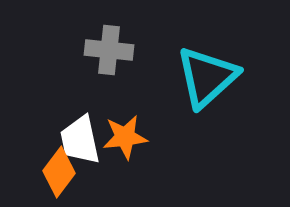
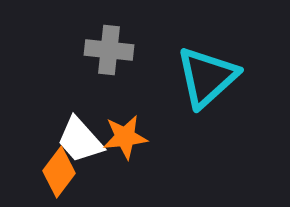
white trapezoid: rotated 30 degrees counterclockwise
